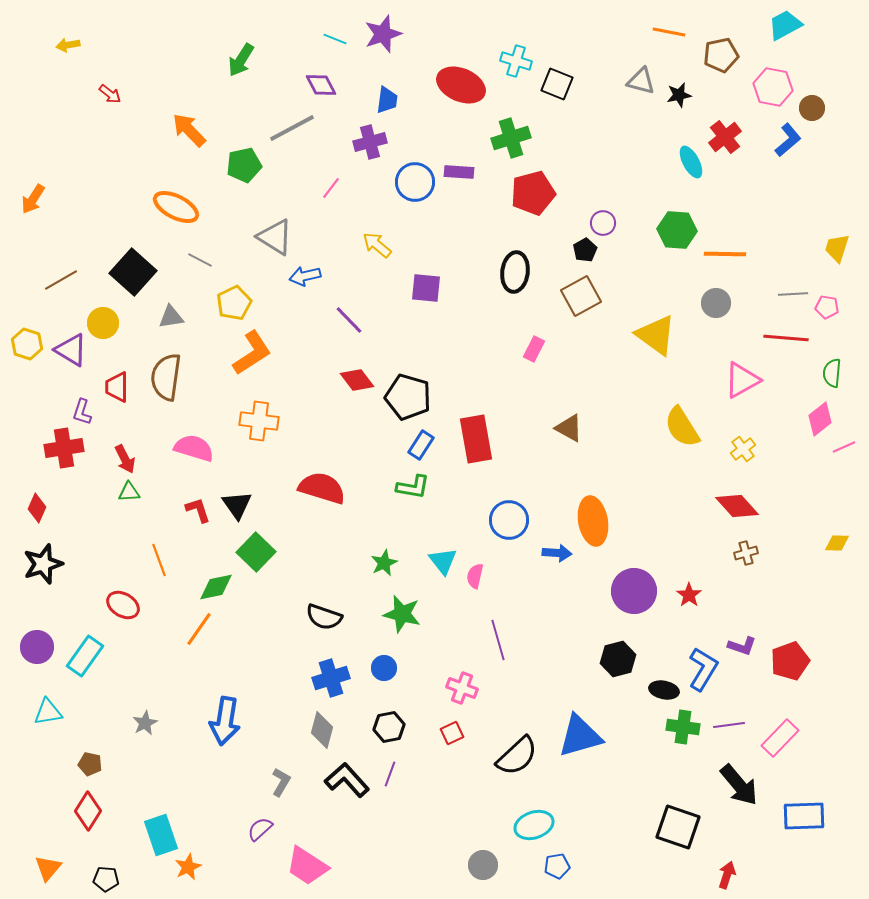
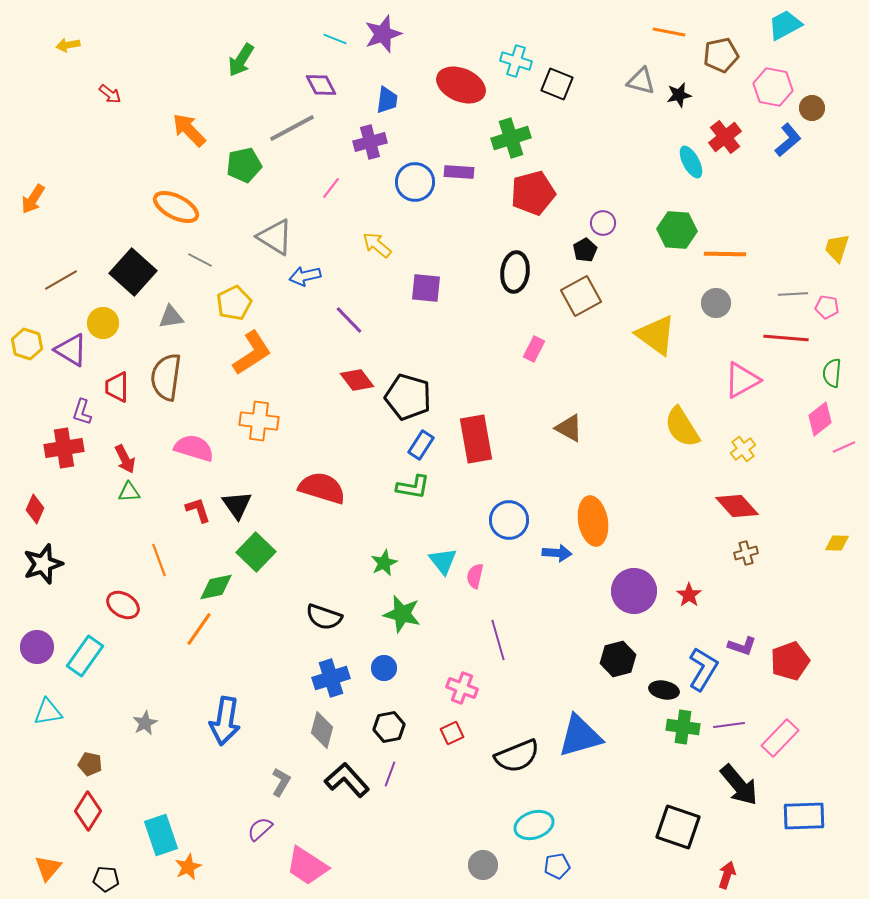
red diamond at (37, 508): moved 2 px left, 1 px down
black semicircle at (517, 756): rotated 21 degrees clockwise
